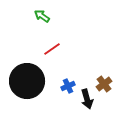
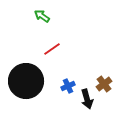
black circle: moved 1 px left
